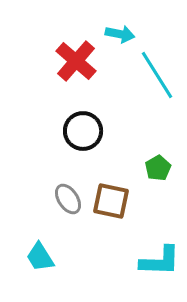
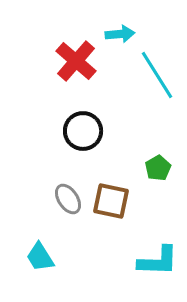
cyan arrow: rotated 16 degrees counterclockwise
cyan L-shape: moved 2 px left
